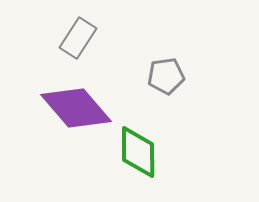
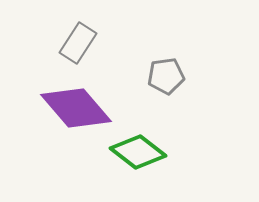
gray rectangle: moved 5 px down
green diamond: rotated 52 degrees counterclockwise
